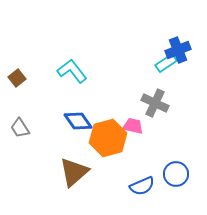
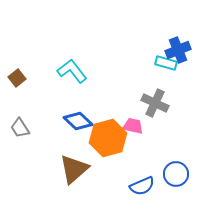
cyan rectangle: rotated 50 degrees clockwise
blue diamond: rotated 12 degrees counterclockwise
brown triangle: moved 3 px up
